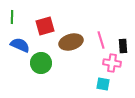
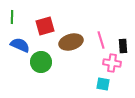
green circle: moved 1 px up
